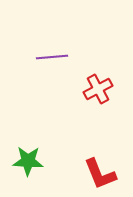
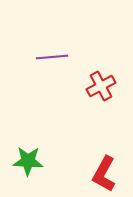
red cross: moved 3 px right, 3 px up
red L-shape: moved 4 px right; rotated 51 degrees clockwise
